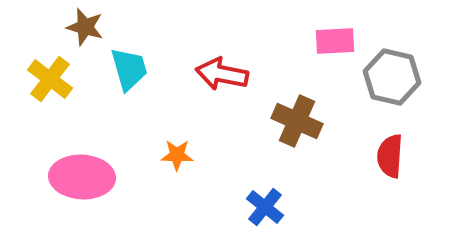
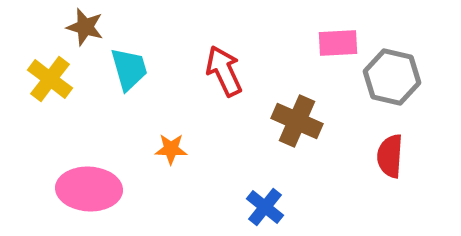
pink rectangle: moved 3 px right, 2 px down
red arrow: moved 2 px right, 3 px up; rotated 54 degrees clockwise
orange star: moved 6 px left, 6 px up
pink ellipse: moved 7 px right, 12 px down
